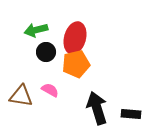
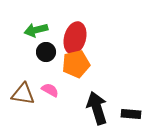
brown triangle: moved 2 px right, 2 px up
